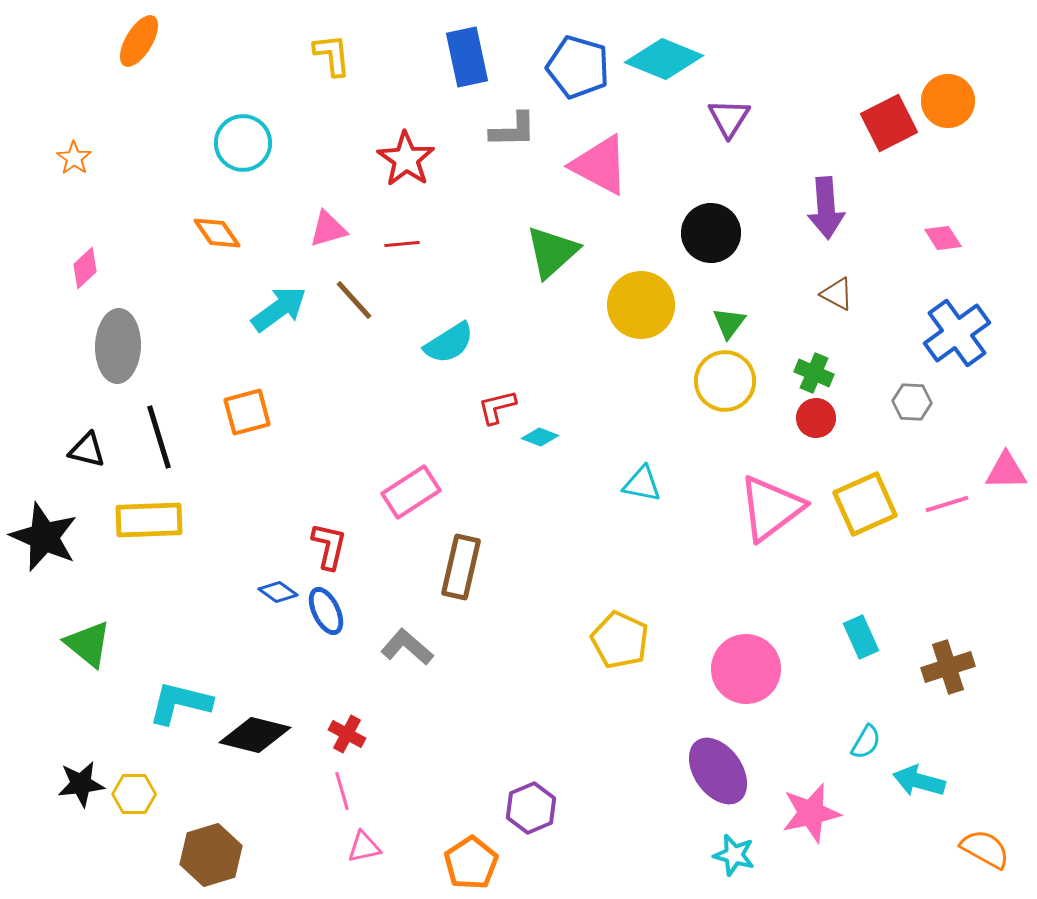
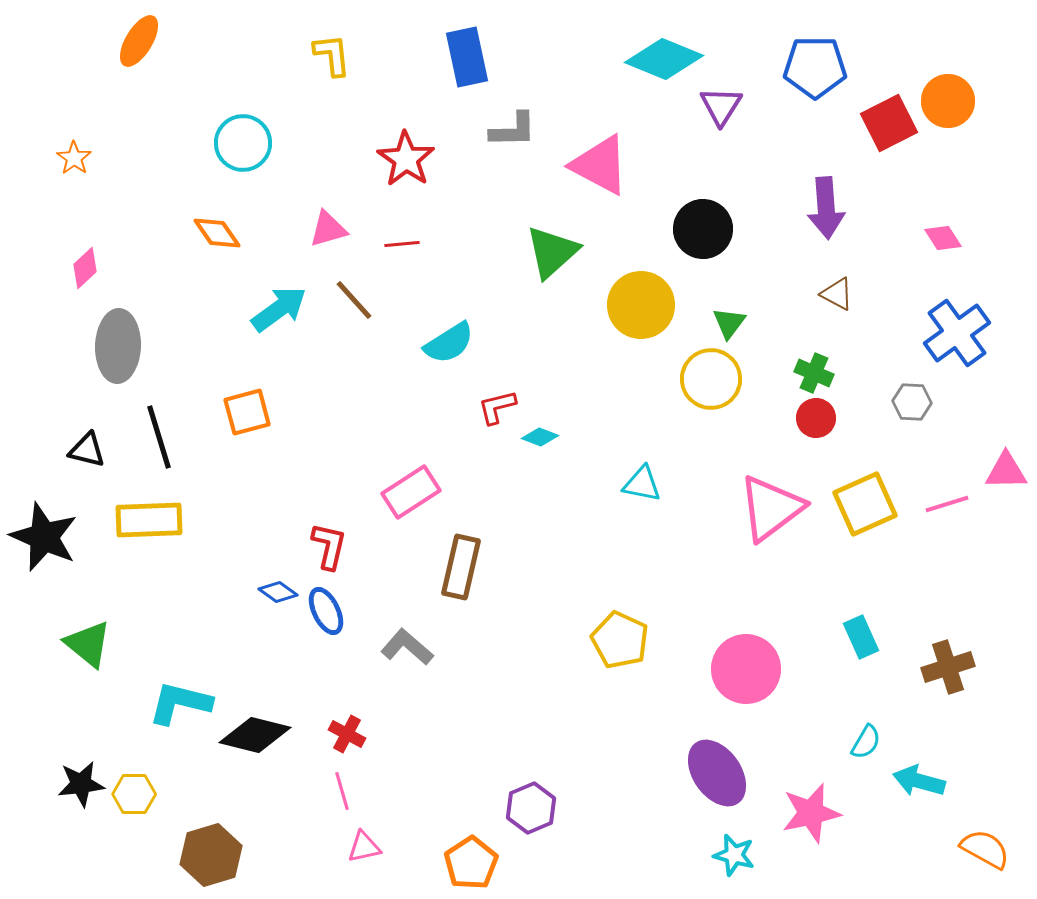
blue pentagon at (578, 67): moved 237 px right; rotated 16 degrees counterclockwise
purple triangle at (729, 118): moved 8 px left, 12 px up
black circle at (711, 233): moved 8 px left, 4 px up
yellow circle at (725, 381): moved 14 px left, 2 px up
purple ellipse at (718, 771): moved 1 px left, 2 px down
